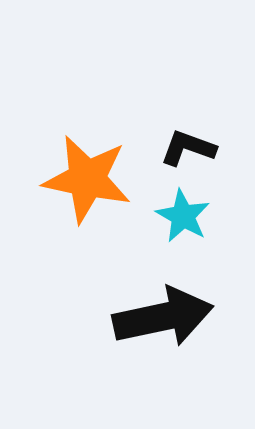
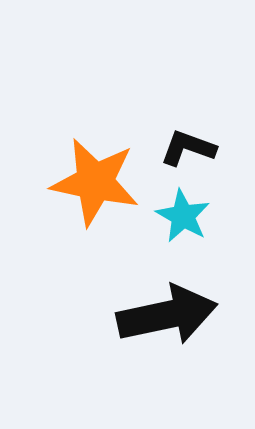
orange star: moved 8 px right, 3 px down
black arrow: moved 4 px right, 2 px up
